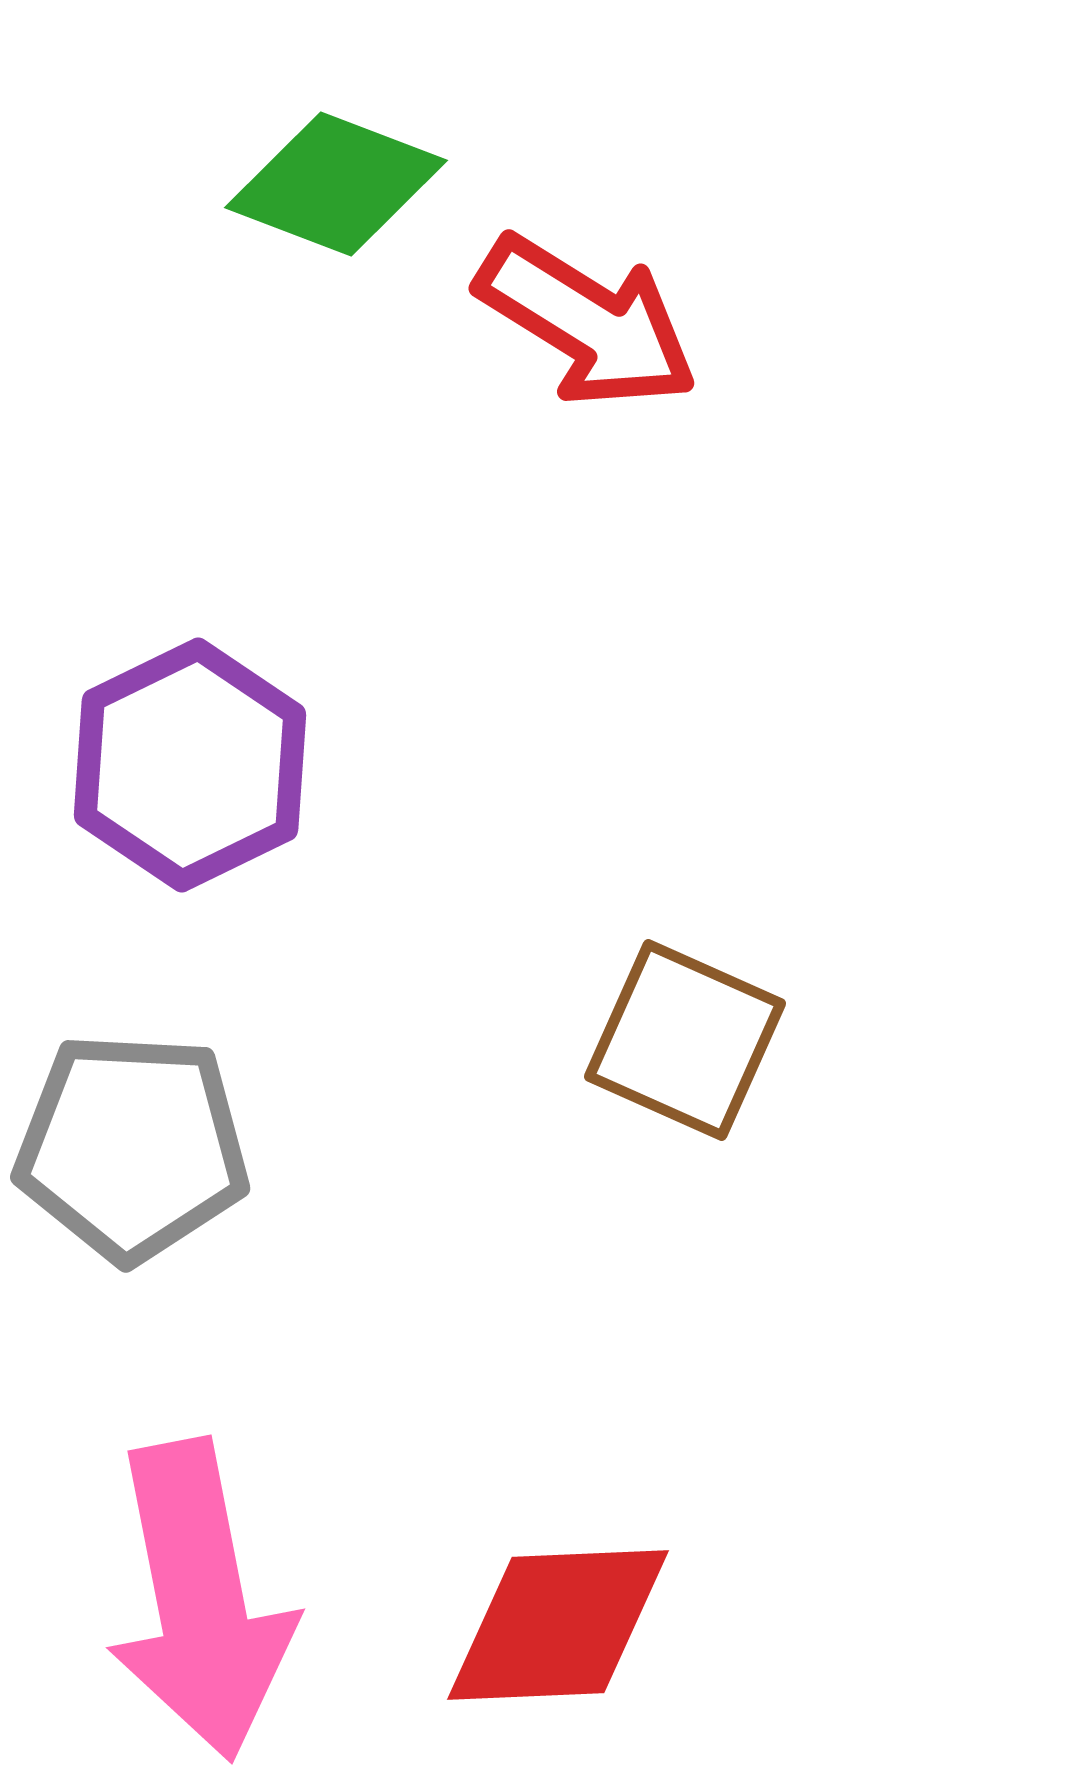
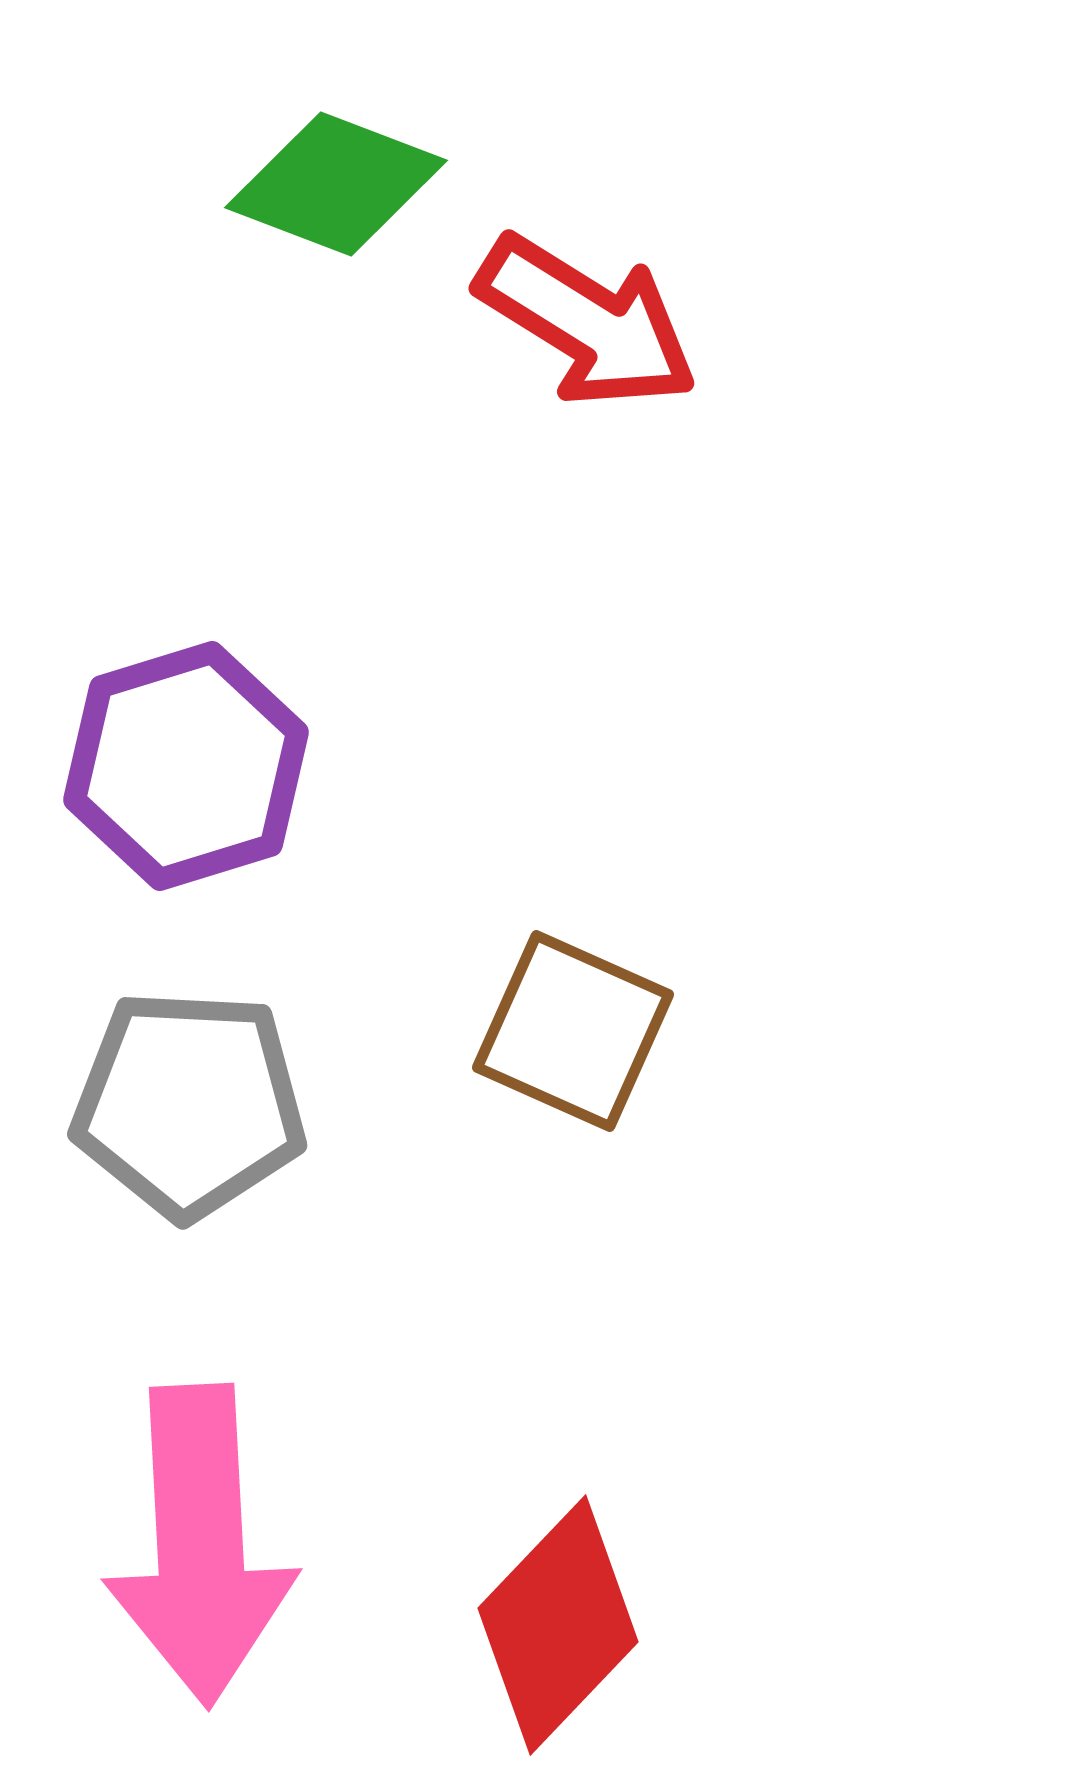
purple hexagon: moved 4 px left, 1 px down; rotated 9 degrees clockwise
brown square: moved 112 px left, 9 px up
gray pentagon: moved 57 px right, 43 px up
pink arrow: moved 55 px up; rotated 8 degrees clockwise
red diamond: rotated 44 degrees counterclockwise
